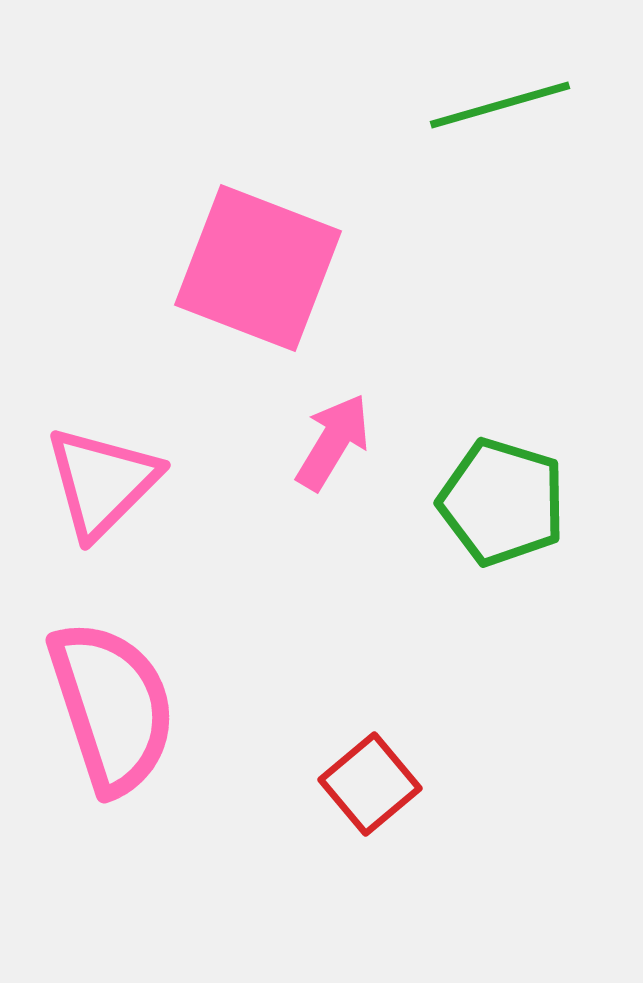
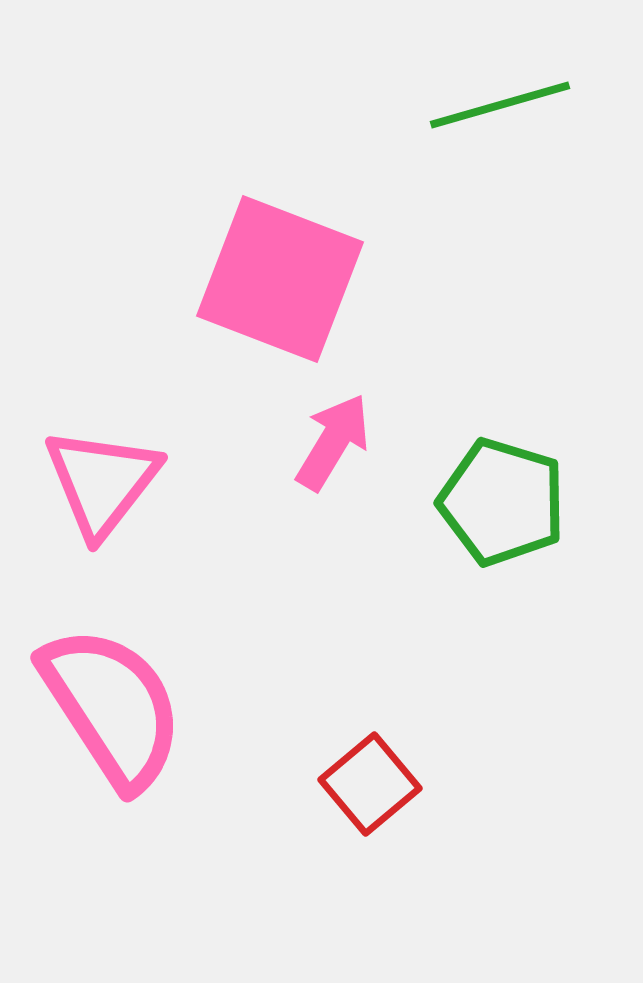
pink square: moved 22 px right, 11 px down
pink triangle: rotated 7 degrees counterclockwise
pink semicircle: rotated 15 degrees counterclockwise
